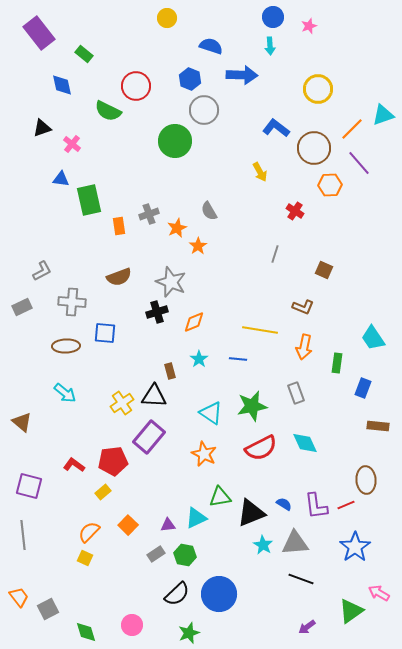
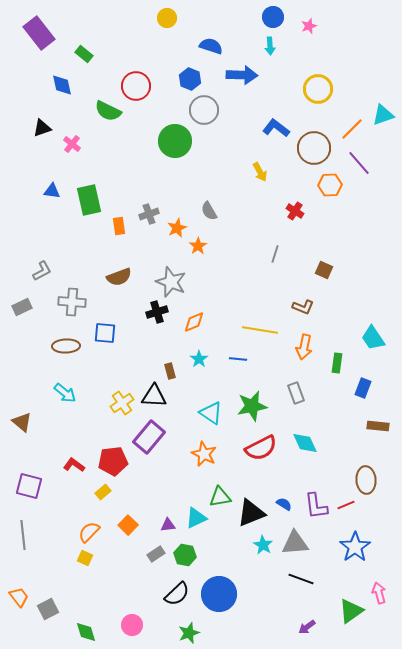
blue triangle at (61, 179): moved 9 px left, 12 px down
pink arrow at (379, 593): rotated 45 degrees clockwise
